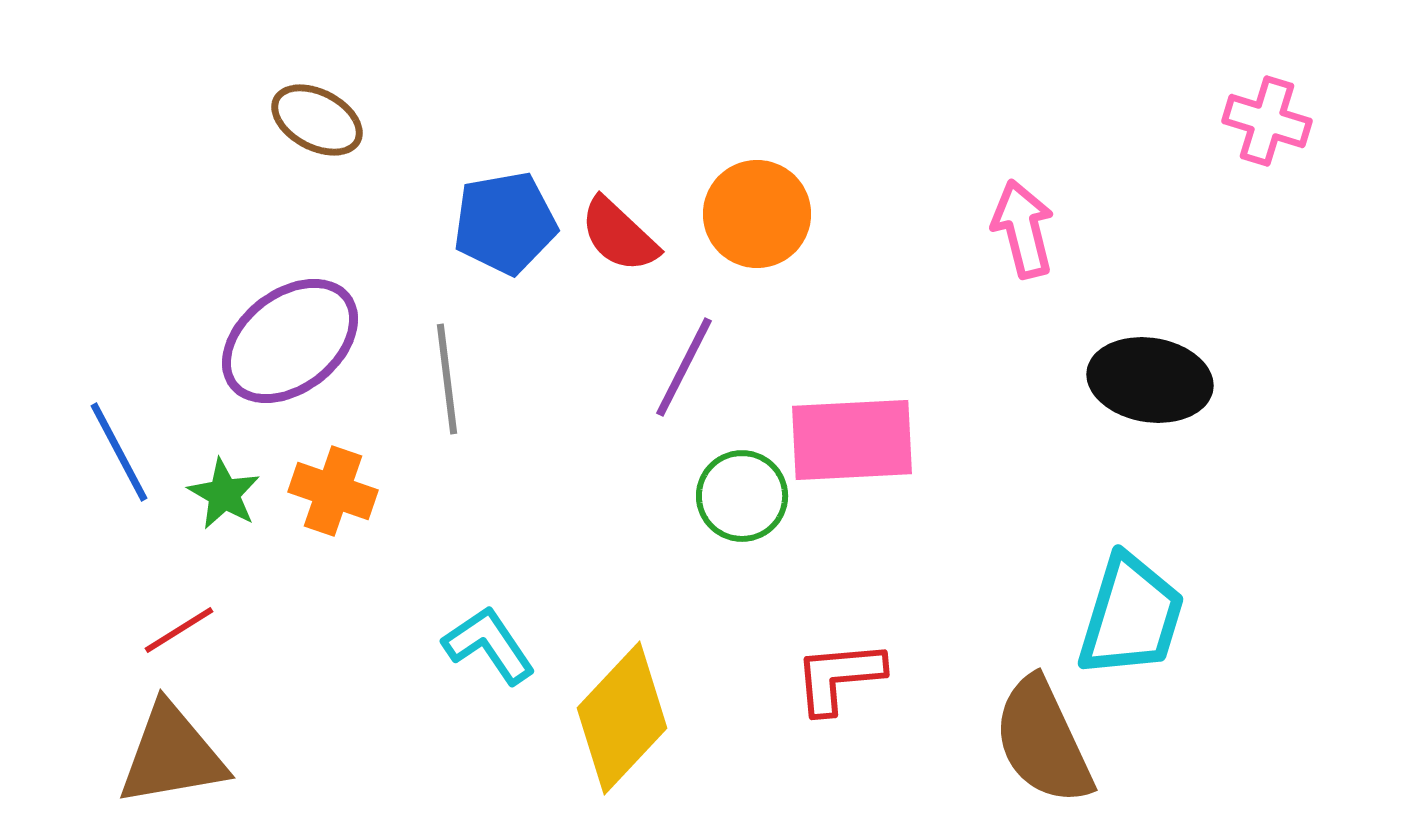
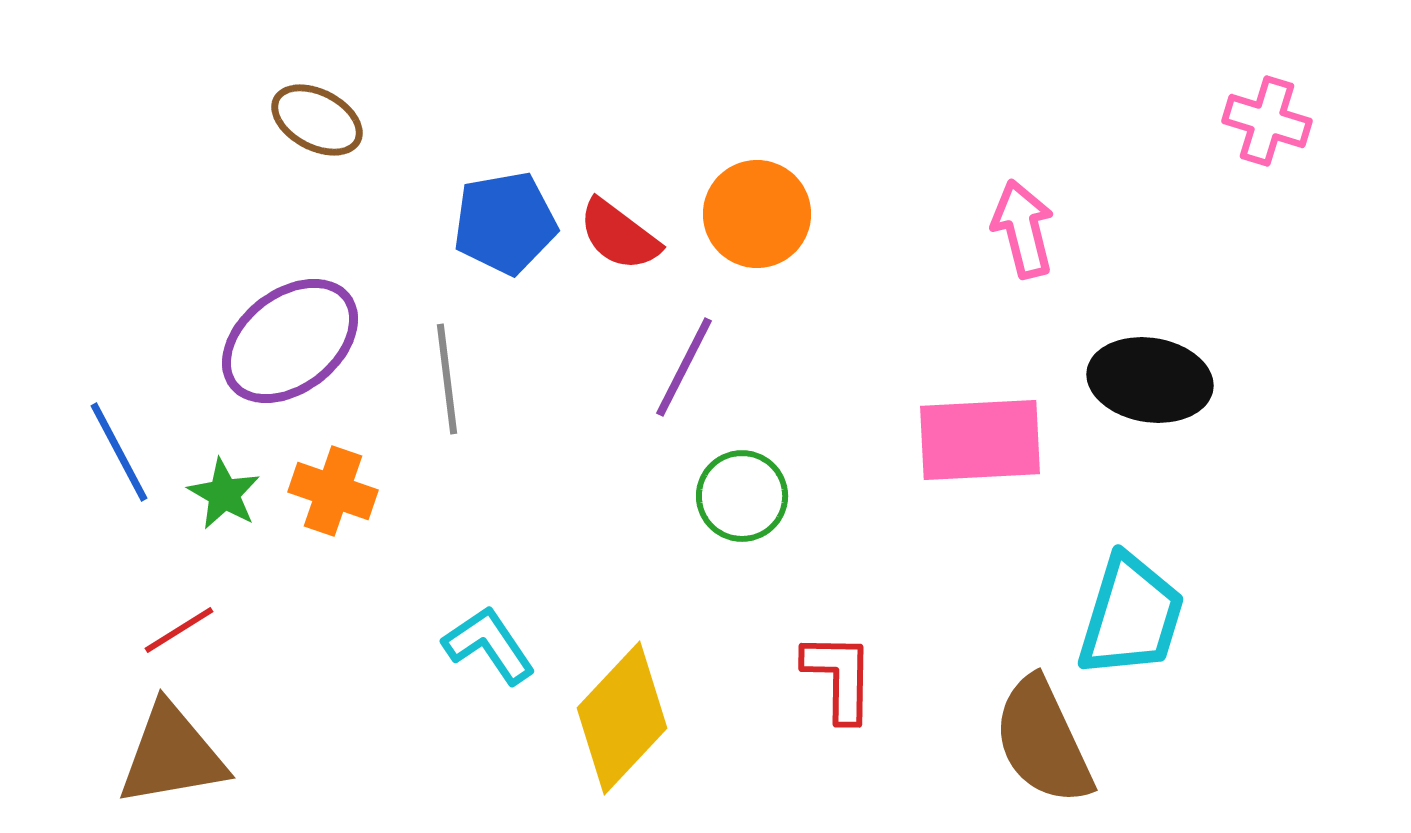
red semicircle: rotated 6 degrees counterclockwise
pink rectangle: moved 128 px right
red L-shape: rotated 96 degrees clockwise
